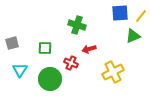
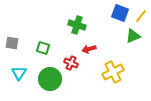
blue square: rotated 24 degrees clockwise
gray square: rotated 24 degrees clockwise
green square: moved 2 px left; rotated 16 degrees clockwise
cyan triangle: moved 1 px left, 3 px down
